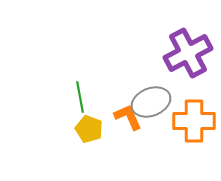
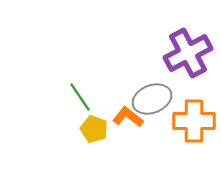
green line: rotated 24 degrees counterclockwise
gray ellipse: moved 1 px right, 3 px up
orange L-shape: rotated 28 degrees counterclockwise
yellow pentagon: moved 5 px right
